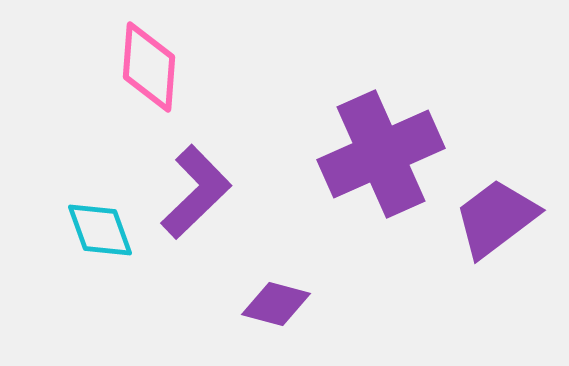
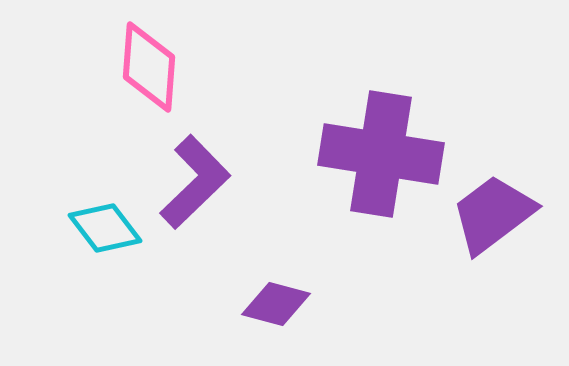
purple cross: rotated 33 degrees clockwise
purple L-shape: moved 1 px left, 10 px up
purple trapezoid: moved 3 px left, 4 px up
cyan diamond: moved 5 px right, 2 px up; rotated 18 degrees counterclockwise
